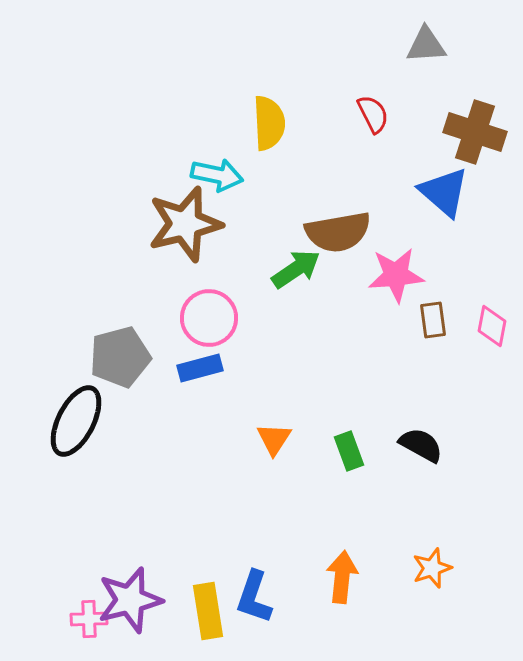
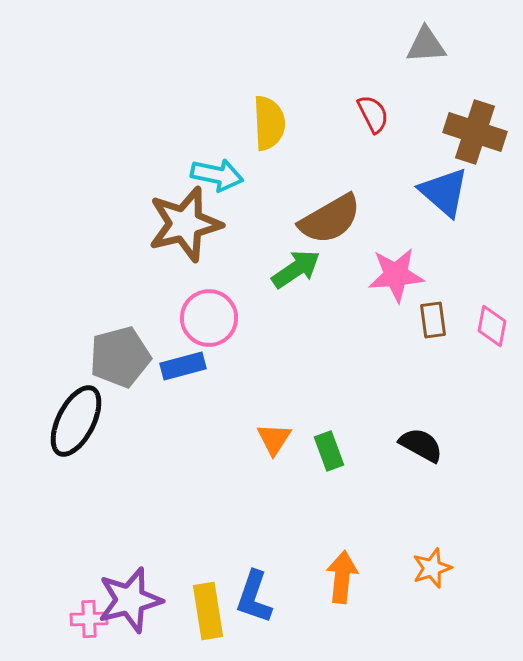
brown semicircle: moved 8 px left, 13 px up; rotated 20 degrees counterclockwise
blue rectangle: moved 17 px left, 2 px up
green rectangle: moved 20 px left
